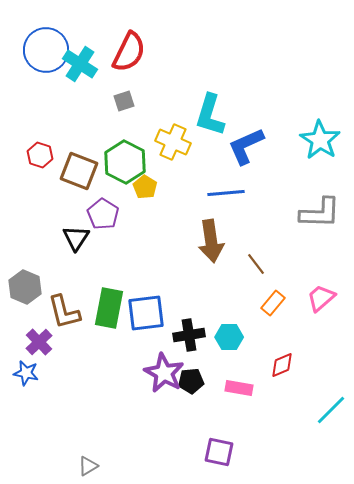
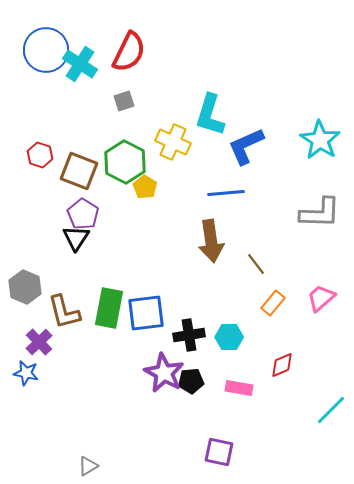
purple pentagon: moved 20 px left
